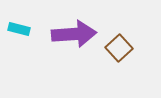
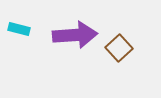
purple arrow: moved 1 px right, 1 px down
